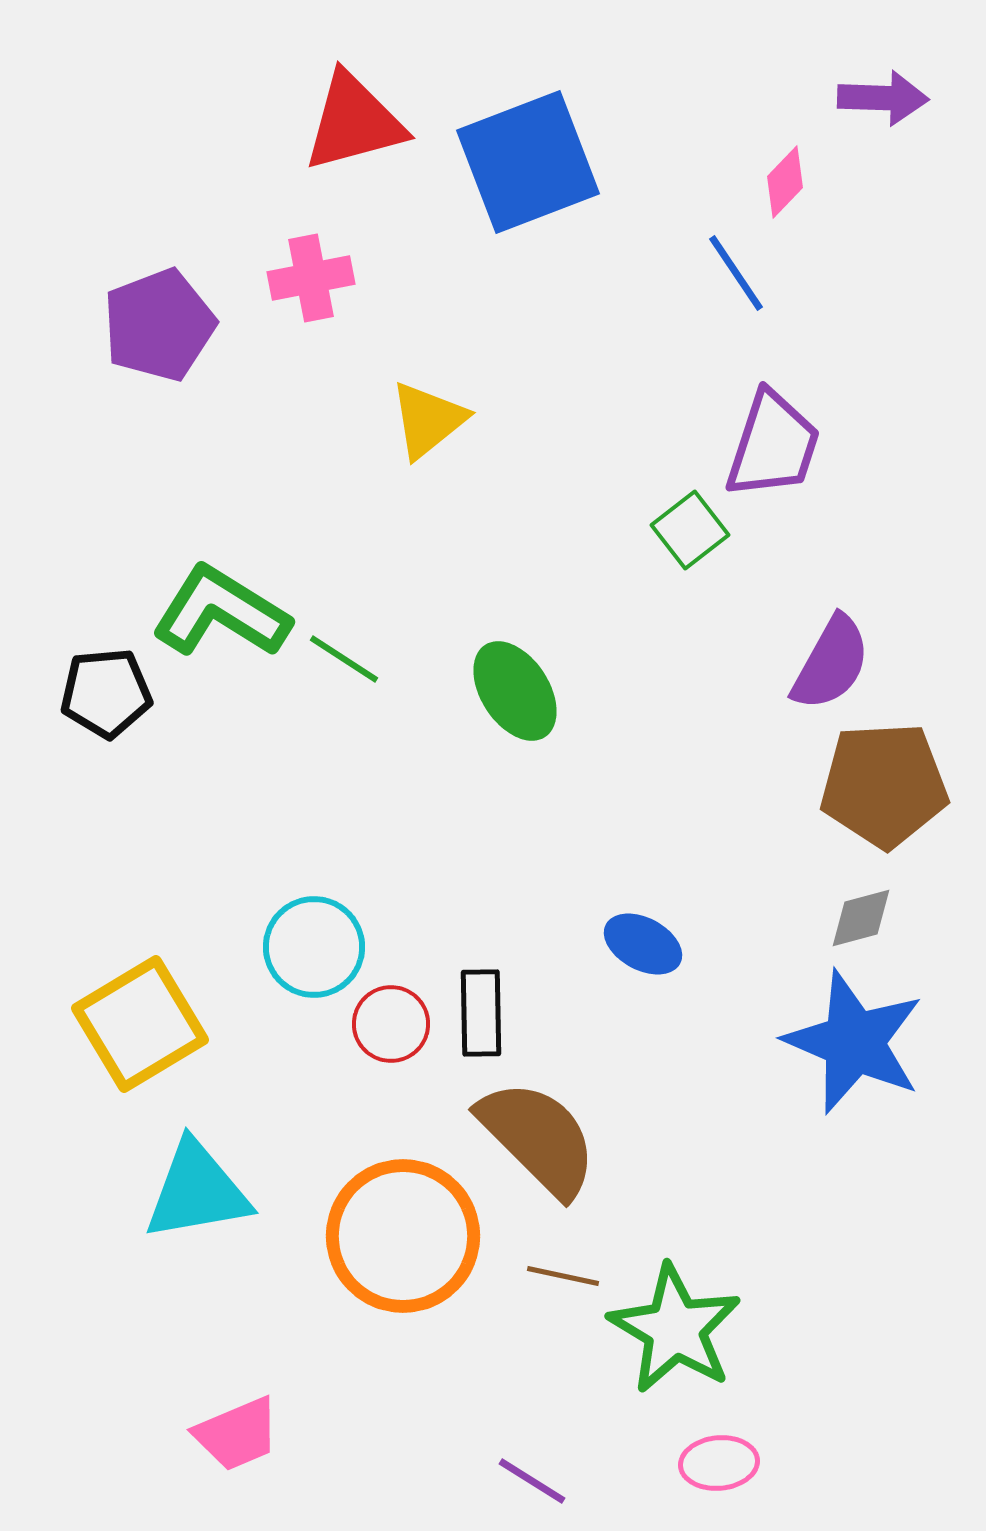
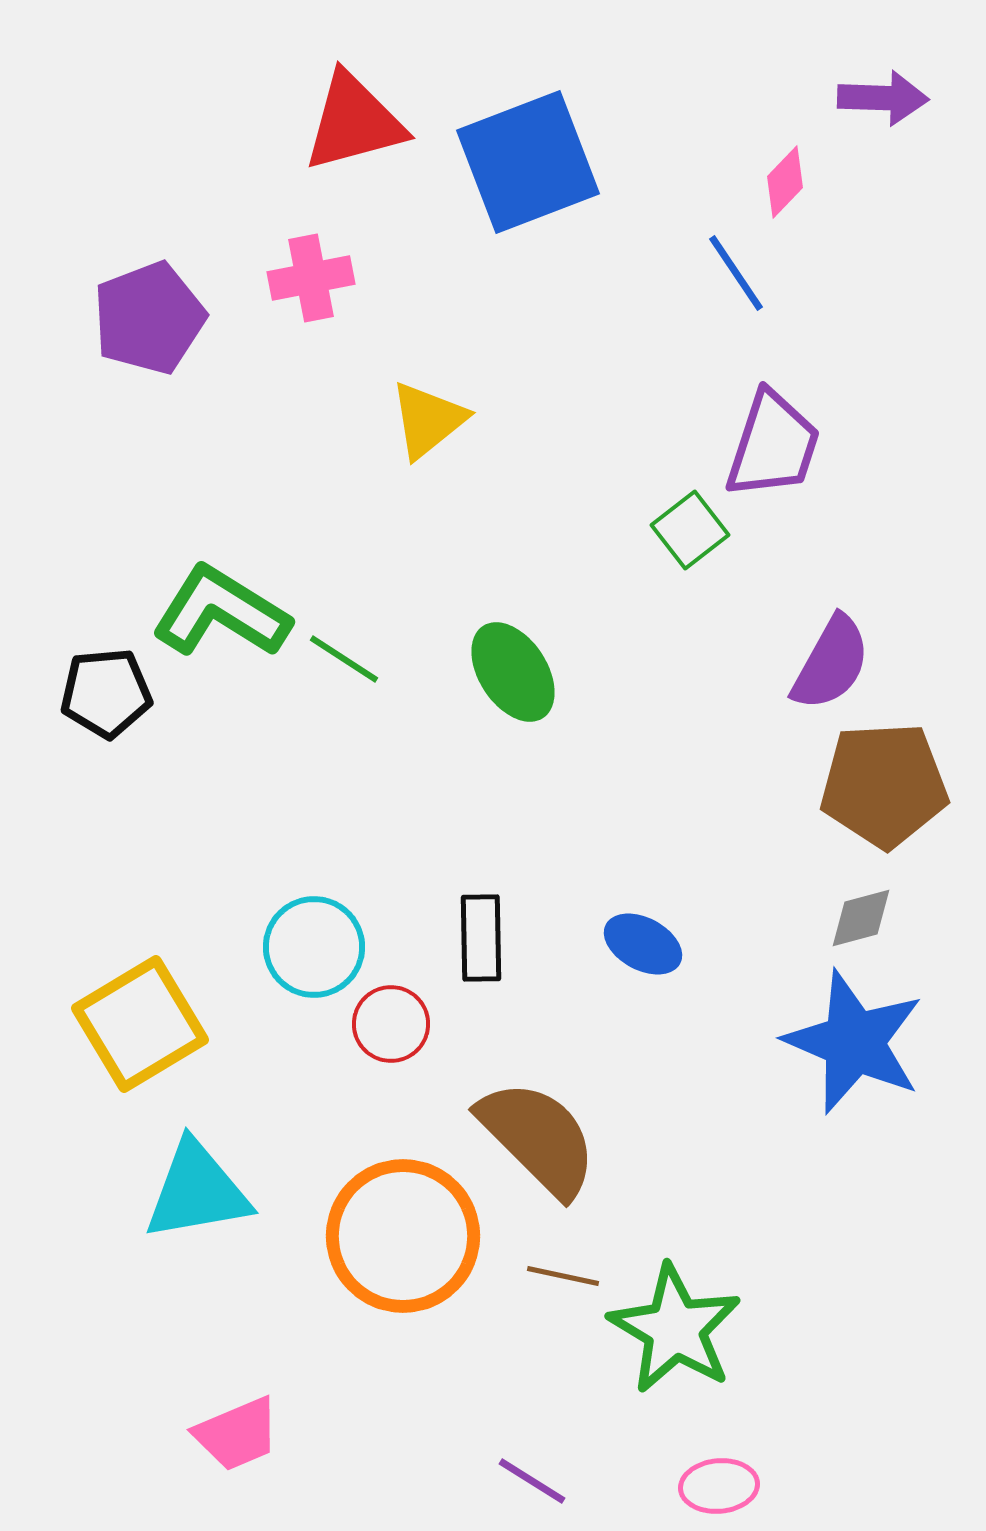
purple pentagon: moved 10 px left, 7 px up
green ellipse: moved 2 px left, 19 px up
black rectangle: moved 75 px up
pink ellipse: moved 23 px down
